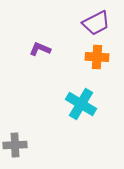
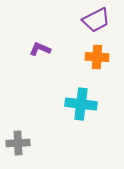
purple trapezoid: moved 3 px up
cyan cross: rotated 24 degrees counterclockwise
gray cross: moved 3 px right, 2 px up
